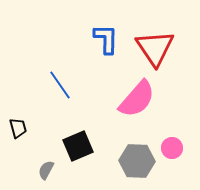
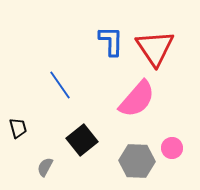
blue L-shape: moved 5 px right, 2 px down
black square: moved 4 px right, 6 px up; rotated 16 degrees counterclockwise
gray semicircle: moved 1 px left, 3 px up
